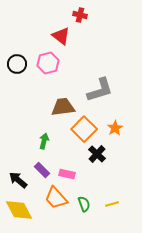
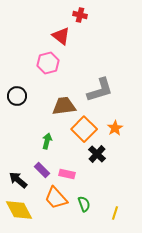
black circle: moved 32 px down
brown trapezoid: moved 1 px right, 1 px up
green arrow: moved 3 px right
yellow line: moved 3 px right, 9 px down; rotated 56 degrees counterclockwise
